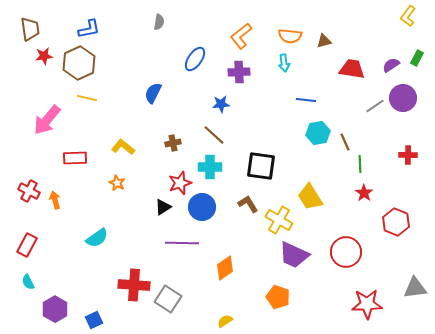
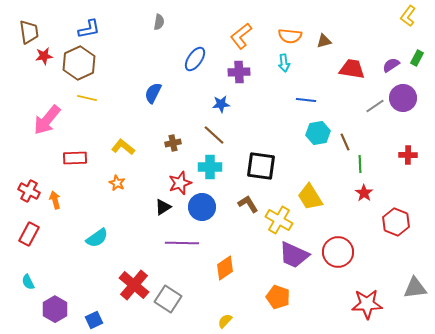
brown trapezoid at (30, 29): moved 1 px left, 3 px down
red rectangle at (27, 245): moved 2 px right, 11 px up
red circle at (346, 252): moved 8 px left
red cross at (134, 285): rotated 36 degrees clockwise
yellow semicircle at (225, 321): rotated 14 degrees counterclockwise
